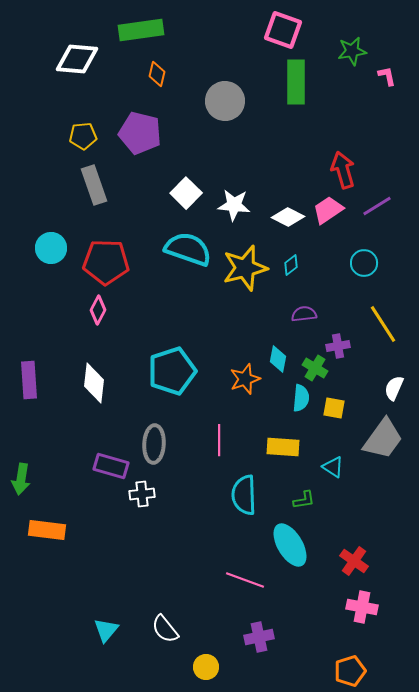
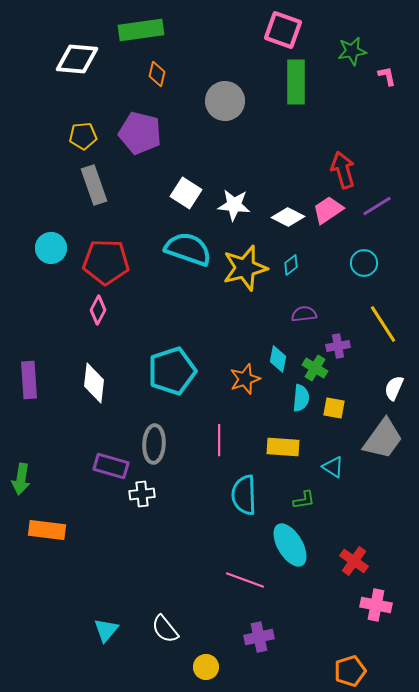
white square at (186, 193): rotated 12 degrees counterclockwise
pink cross at (362, 607): moved 14 px right, 2 px up
